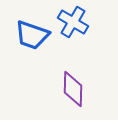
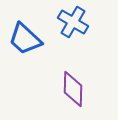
blue trapezoid: moved 7 px left, 4 px down; rotated 24 degrees clockwise
